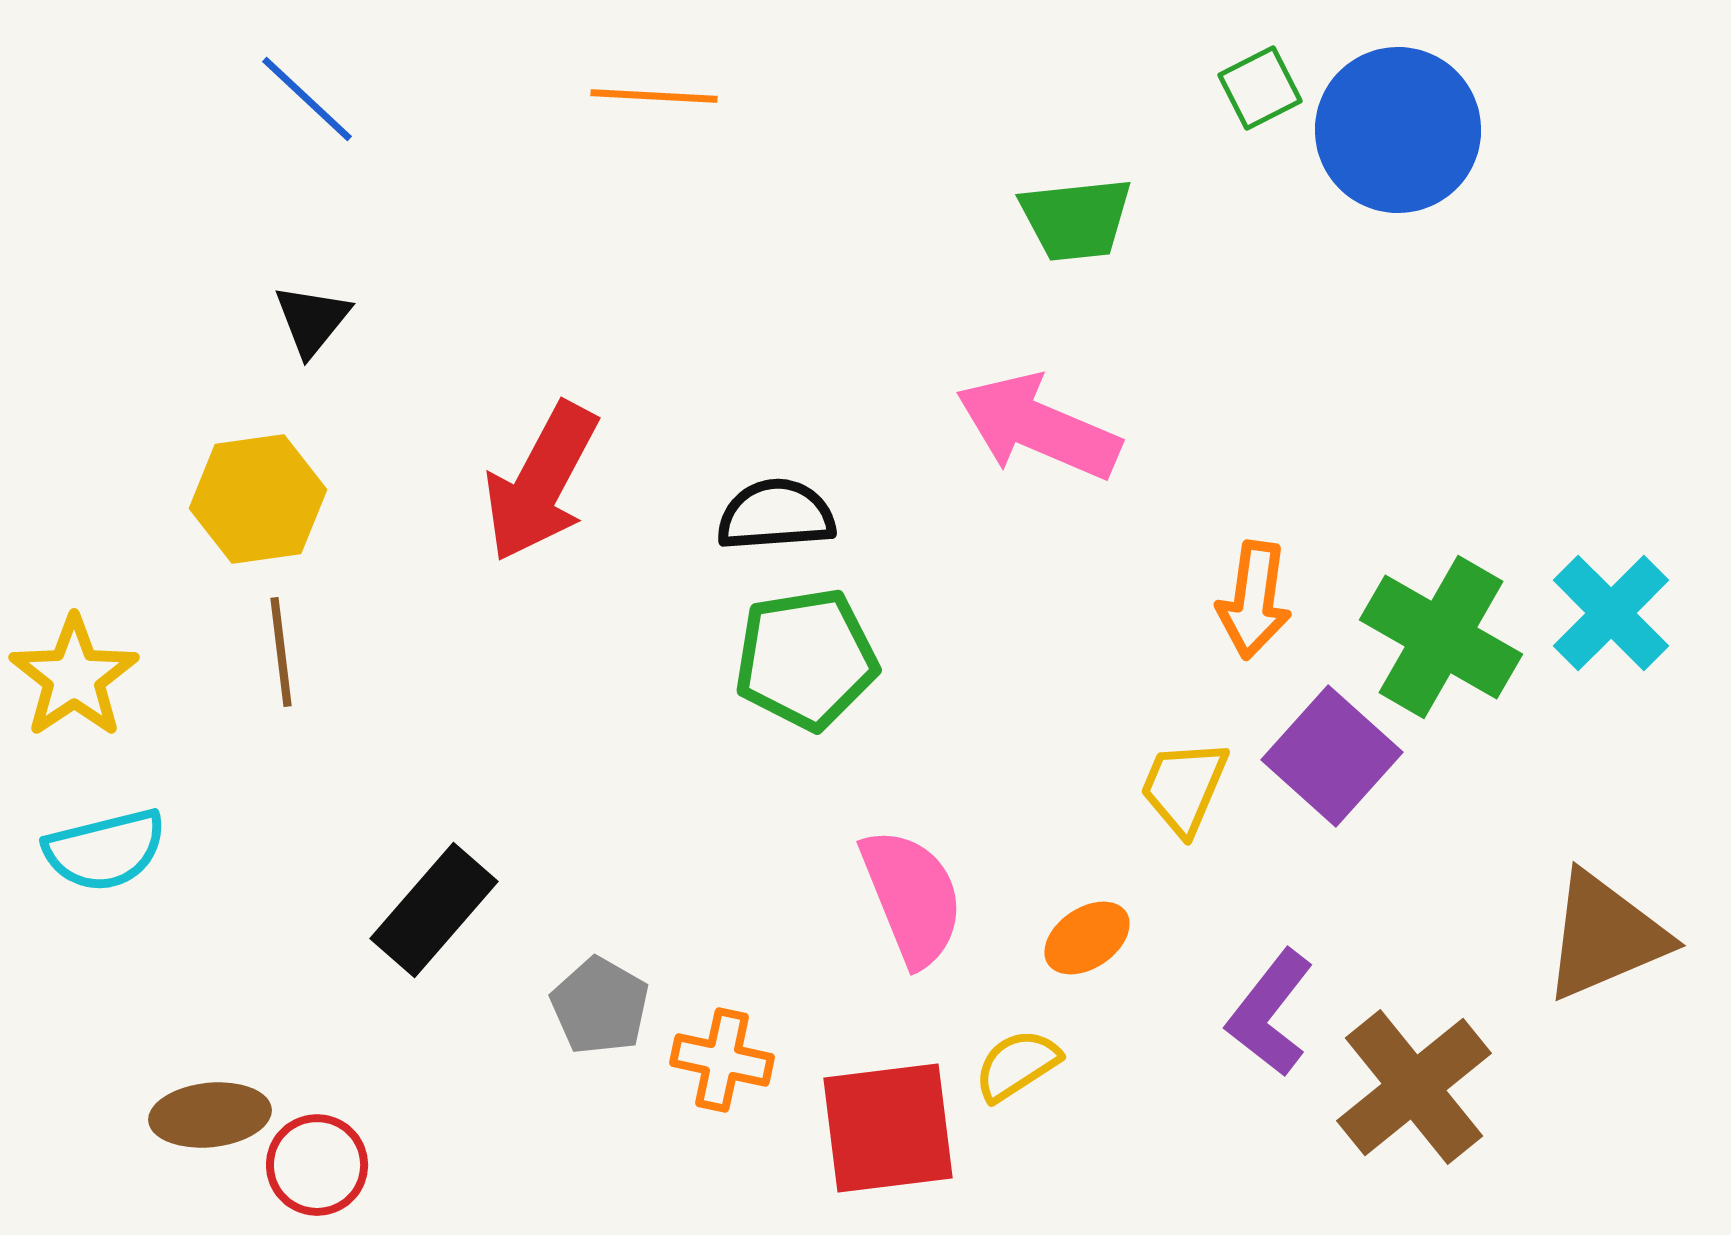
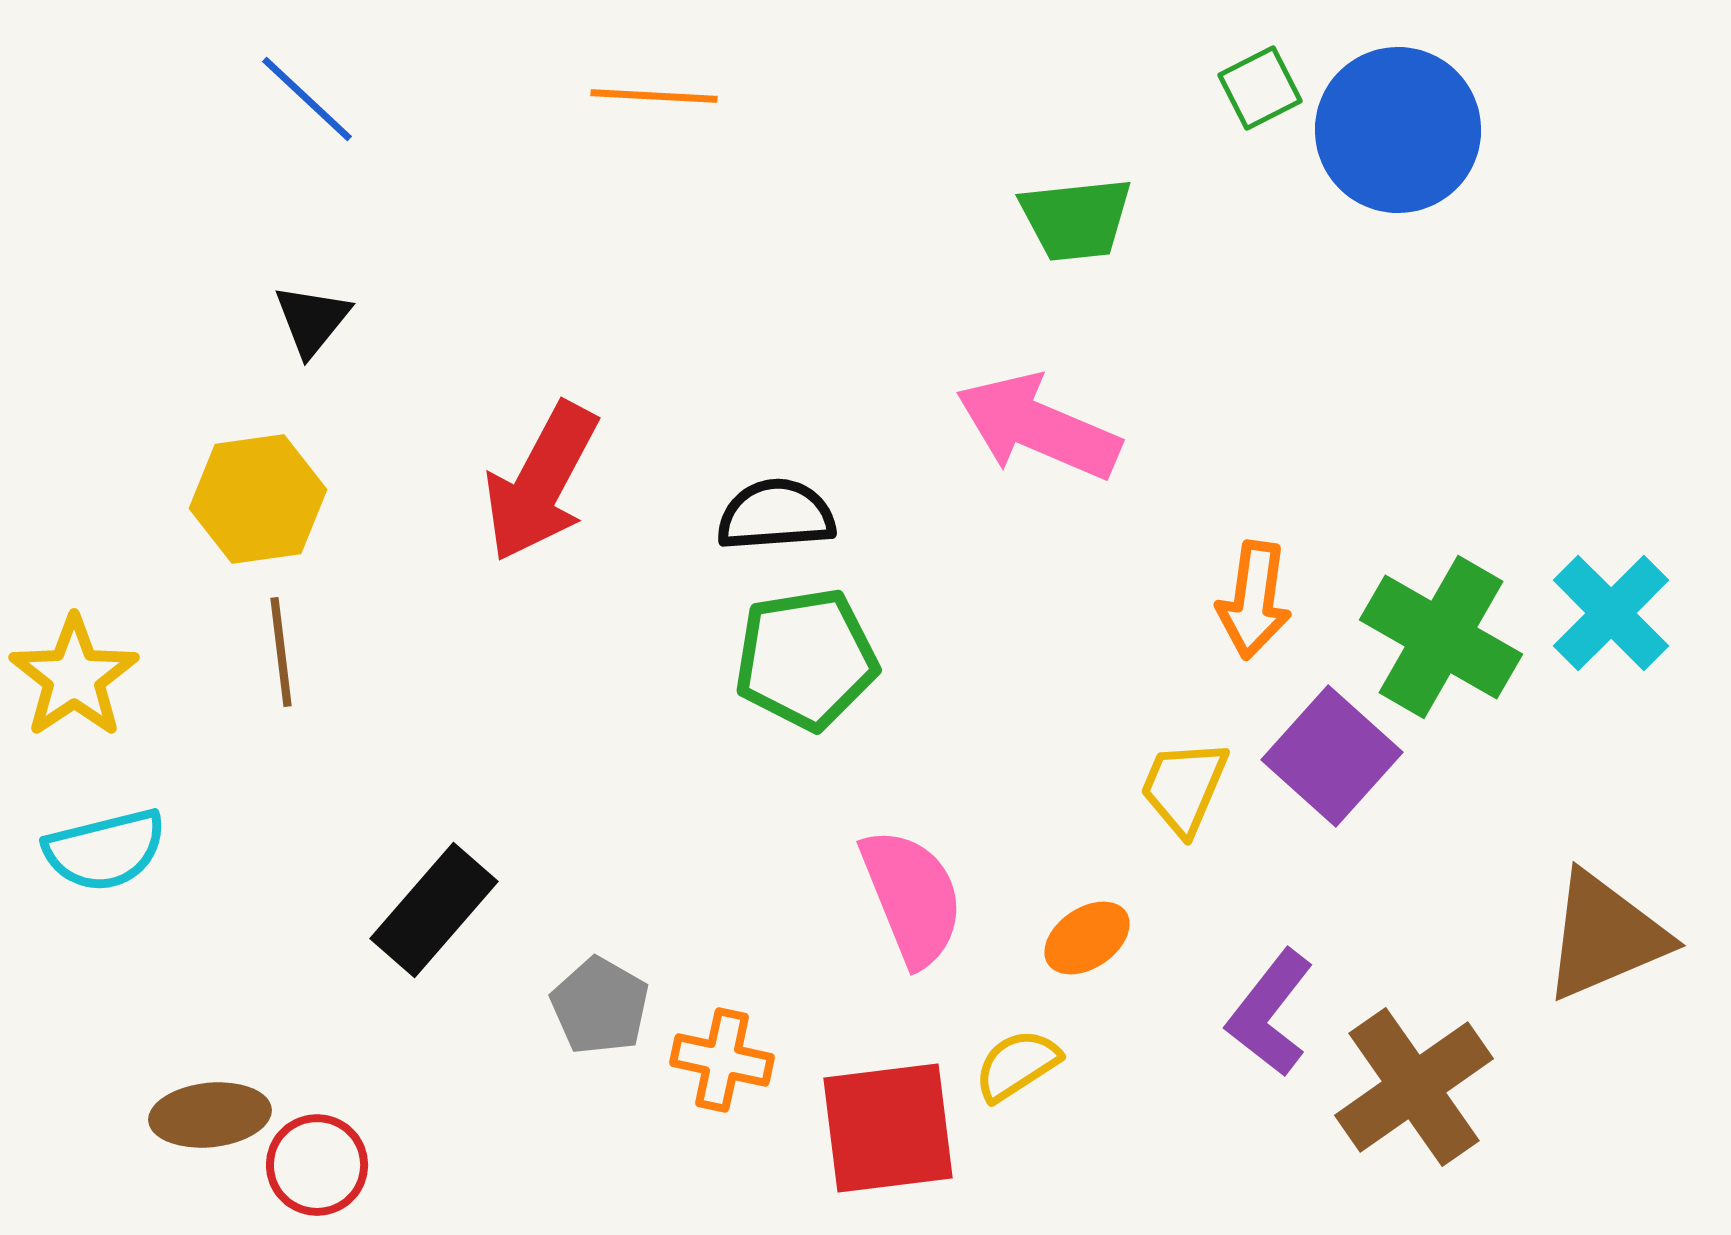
brown cross: rotated 4 degrees clockwise
